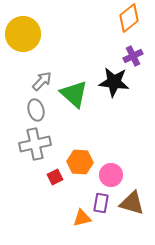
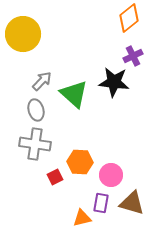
gray cross: rotated 20 degrees clockwise
